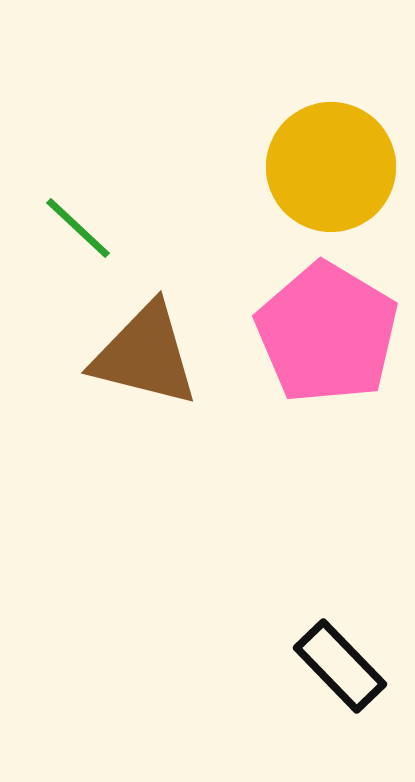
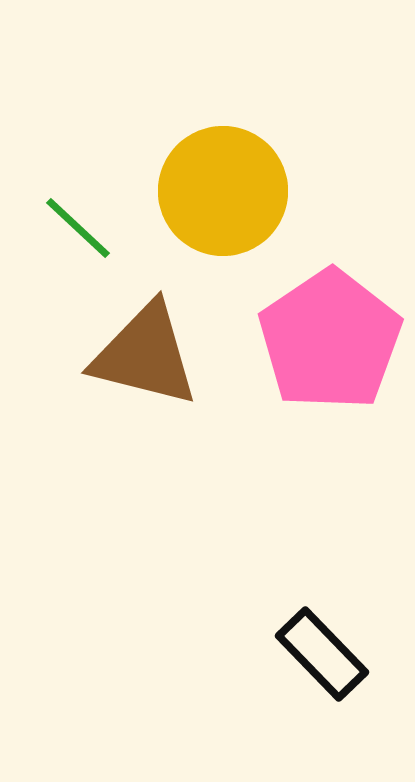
yellow circle: moved 108 px left, 24 px down
pink pentagon: moved 3 px right, 7 px down; rotated 7 degrees clockwise
black rectangle: moved 18 px left, 12 px up
